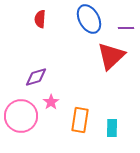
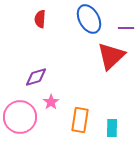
pink circle: moved 1 px left, 1 px down
